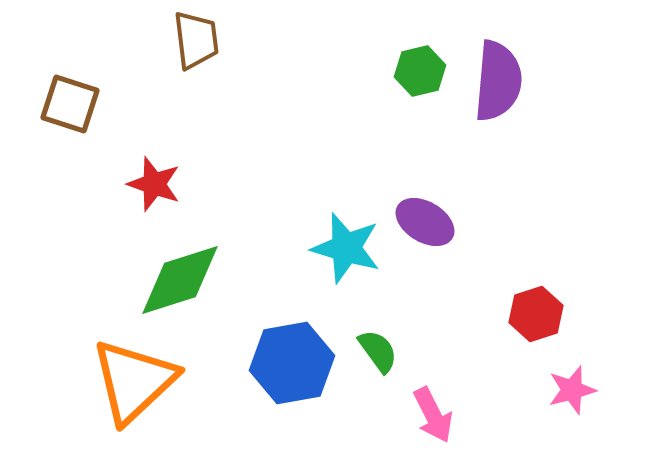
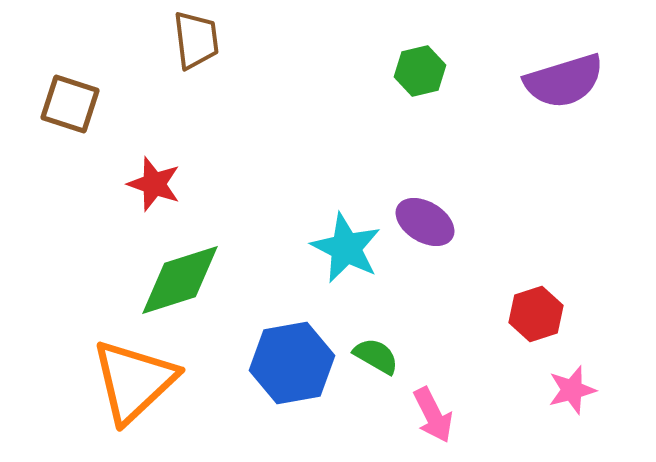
purple semicircle: moved 66 px right; rotated 68 degrees clockwise
cyan star: rotated 10 degrees clockwise
green semicircle: moved 2 px left, 5 px down; rotated 24 degrees counterclockwise
